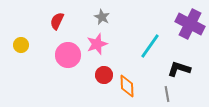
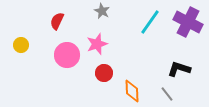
gray star: moved 6 px up
purple cross: moved 2 px left, 2 px up
cyan line: moved 24 px up
pink circle: moved 1 px left
red circle: moved 2 px up
orange diamond: moved 5 px right, 5 px down
gray line: rotated 28 degrees counterclockwise
